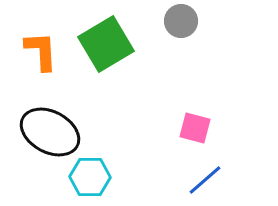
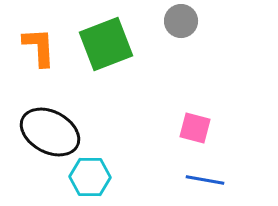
green square: rotated 10 degrees clockwise
orange L-shape: moved 2 px left, 4 px up
blue line: rotated 51 degrees clockwise
